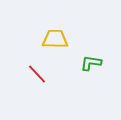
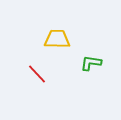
yellow trapezoid: moved 2 px right
